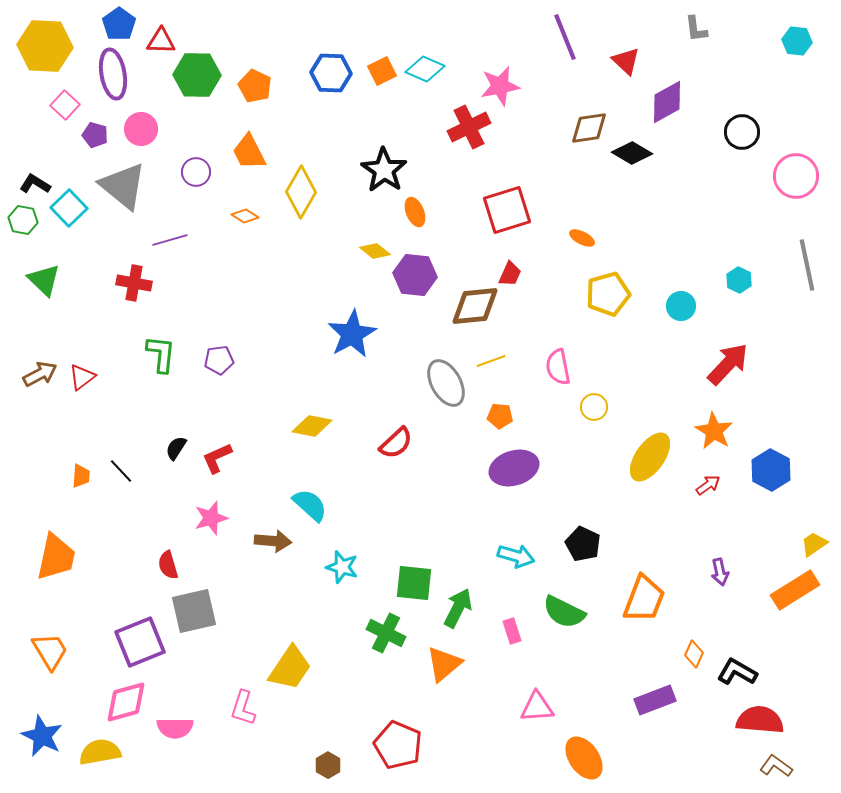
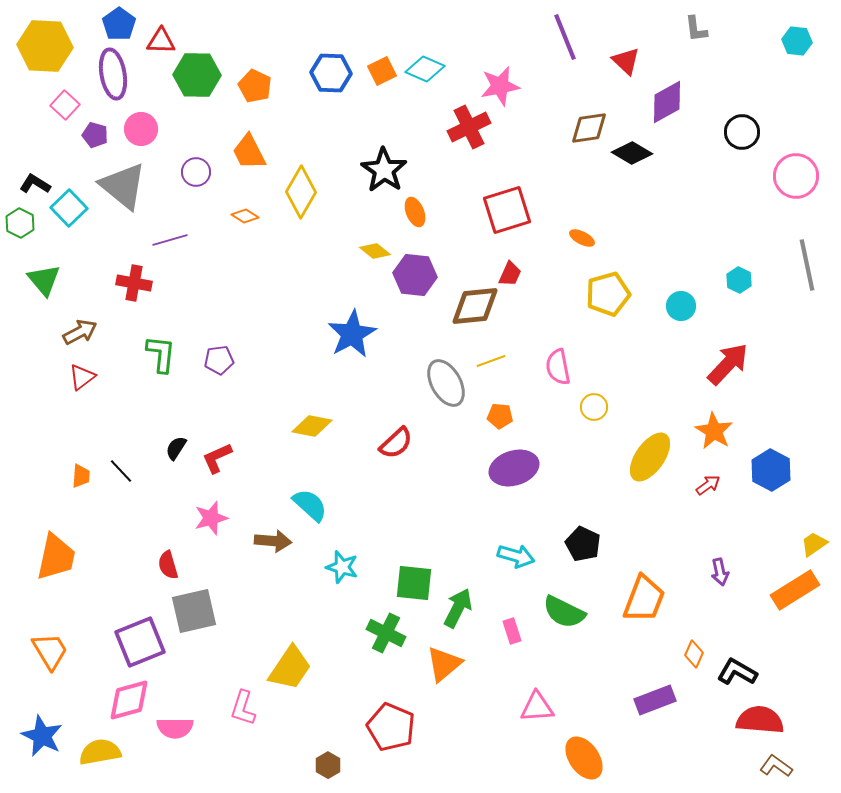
green hexagon at (23, 220): moved 3 px left, 3 px down; rotated 16 degrees clockwise
green triangle at (44, 280): rotated 6 degrees clockwise
brown arrow at (40, 374): moved 40 px right, 42 px up
pink diamond at (126, 702): moved 3 px right, 2 px up
red pentagon at (398, 745): moved 7 px left, 18 px up
